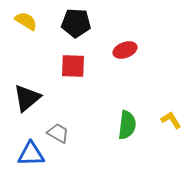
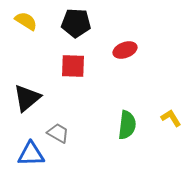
yellow L-shape: moved 2 px up
